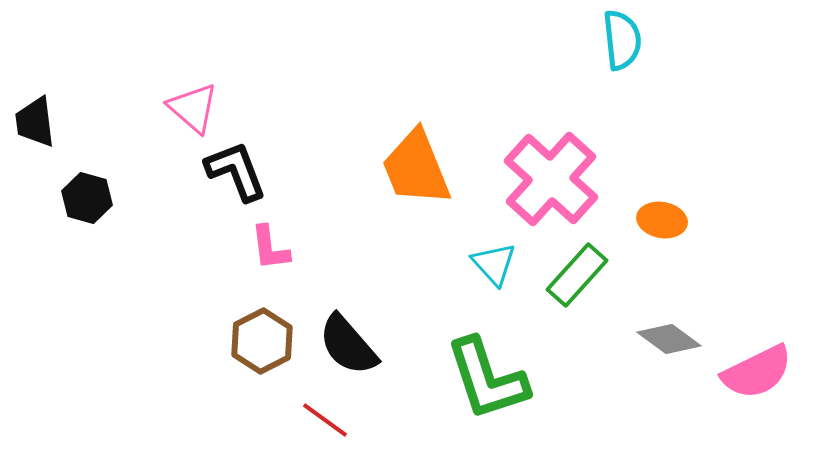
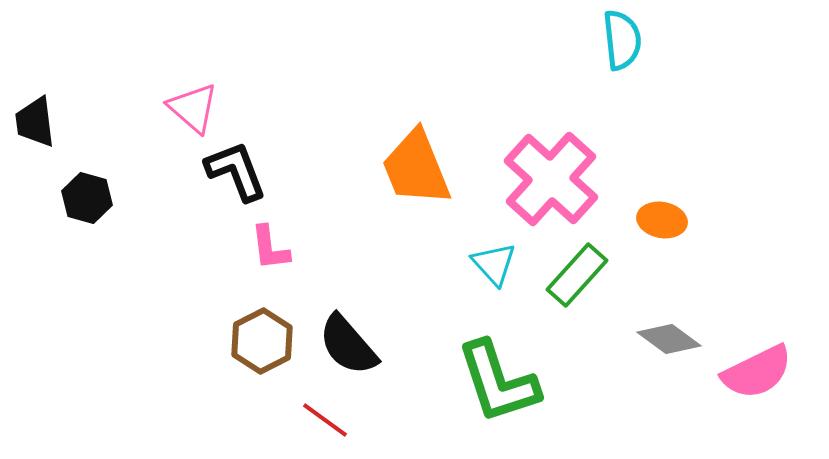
green L-shape: moved 11 px right, 3 px down
